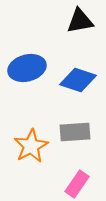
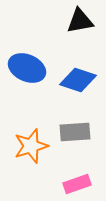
blue ellipse: rotated 39 degrees clockwise
orange star: rotated 12 degrees clockwise
pink rectangle: rotated 36 degrees clockwise
